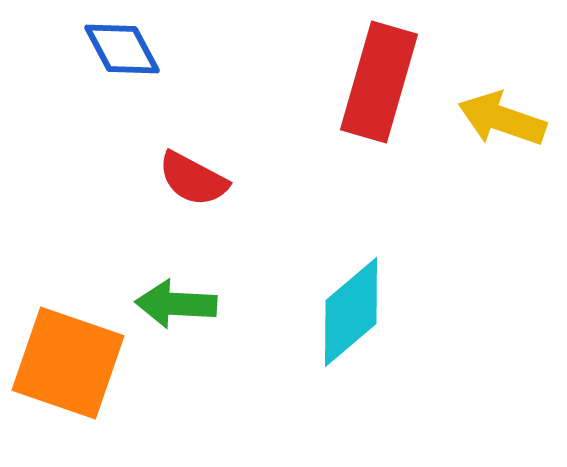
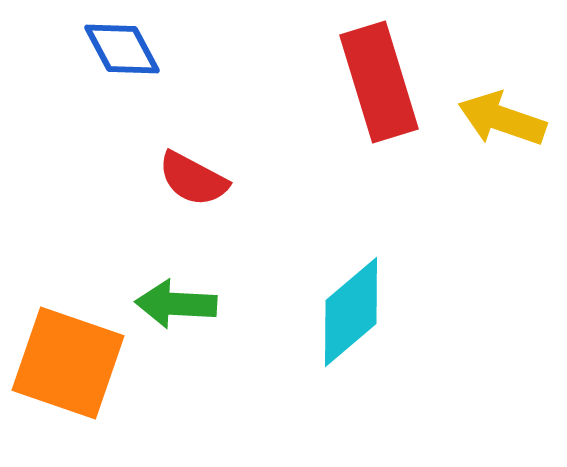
red rectangle: rotated 33 degrees counterclockwise
